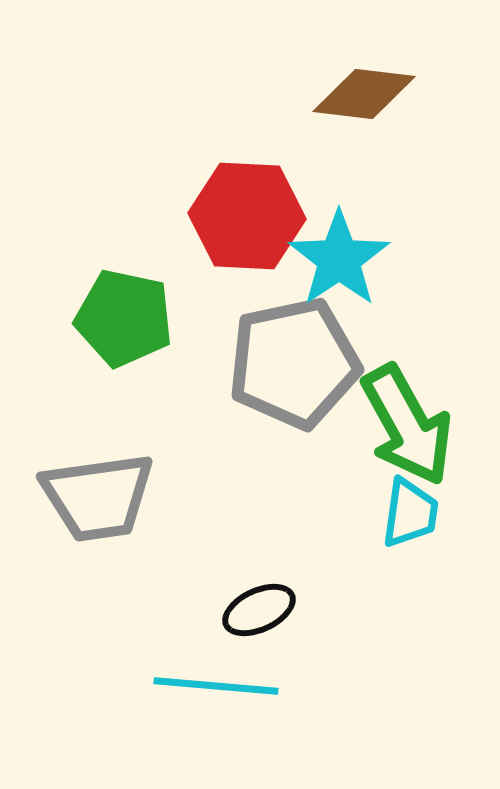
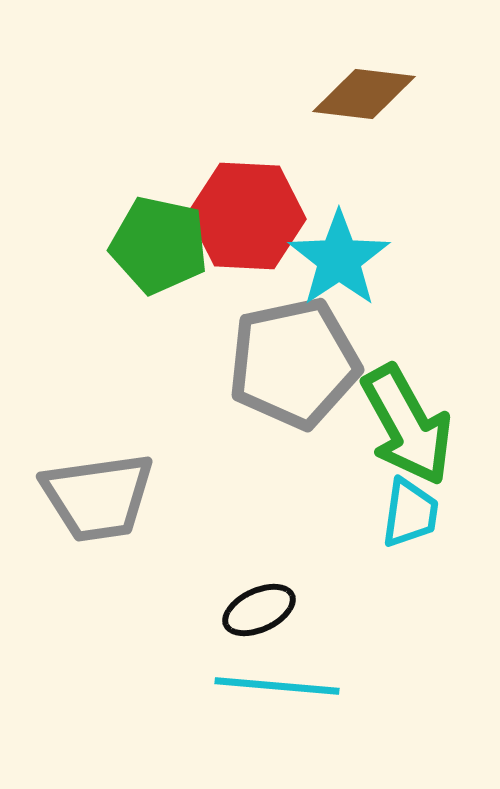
green pentagon: moved 35 px right, 73 px up
cyan line: moved 61 px right
